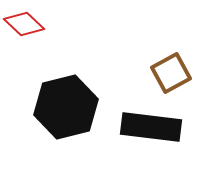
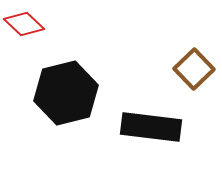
brown square: moved 23 px right, 4 px up; rotated 15 degrees counterclockwise
black hexagon: moved 14 px up
